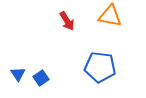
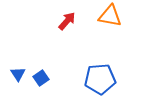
red arrow: rotated 108 degrees counterclockwise
blue pentagon: moved 12 px down; rotated 12 degrees counterclockwise
